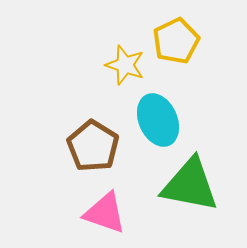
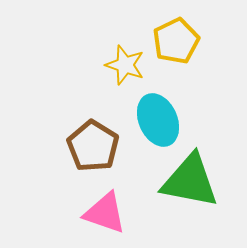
green triangle: moved 4 px up
